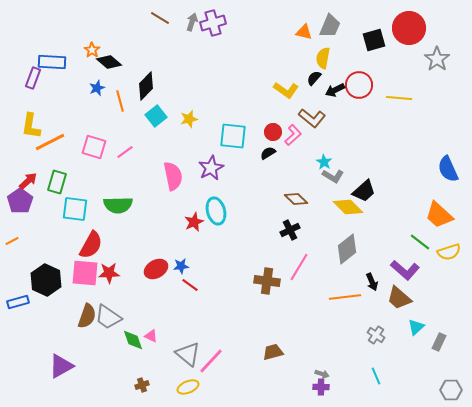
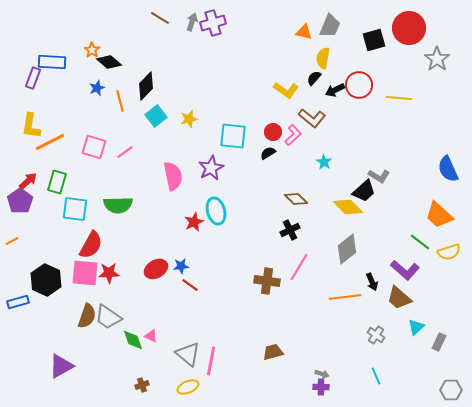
gray L-shape at (333, 176): moved 46 px right
pink line at (211, 361): rotated 32 degrees counterclockwise
